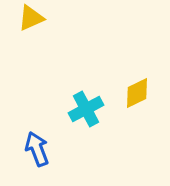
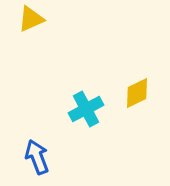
yellow triangle: moved 1 px down
blue arrow: moved 8 px down
